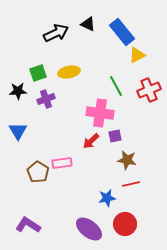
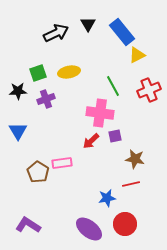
black triangle: rotated 35 degrees clockwise
green line: moved 3 px left
brown star: moved 8 px right, 1 px up
